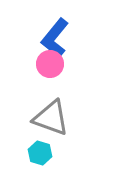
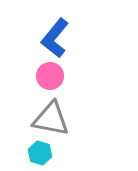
pink circle: moved 12 px down
gray triangle: moved 1 px down; rotated 9 degrees counterclockwise
